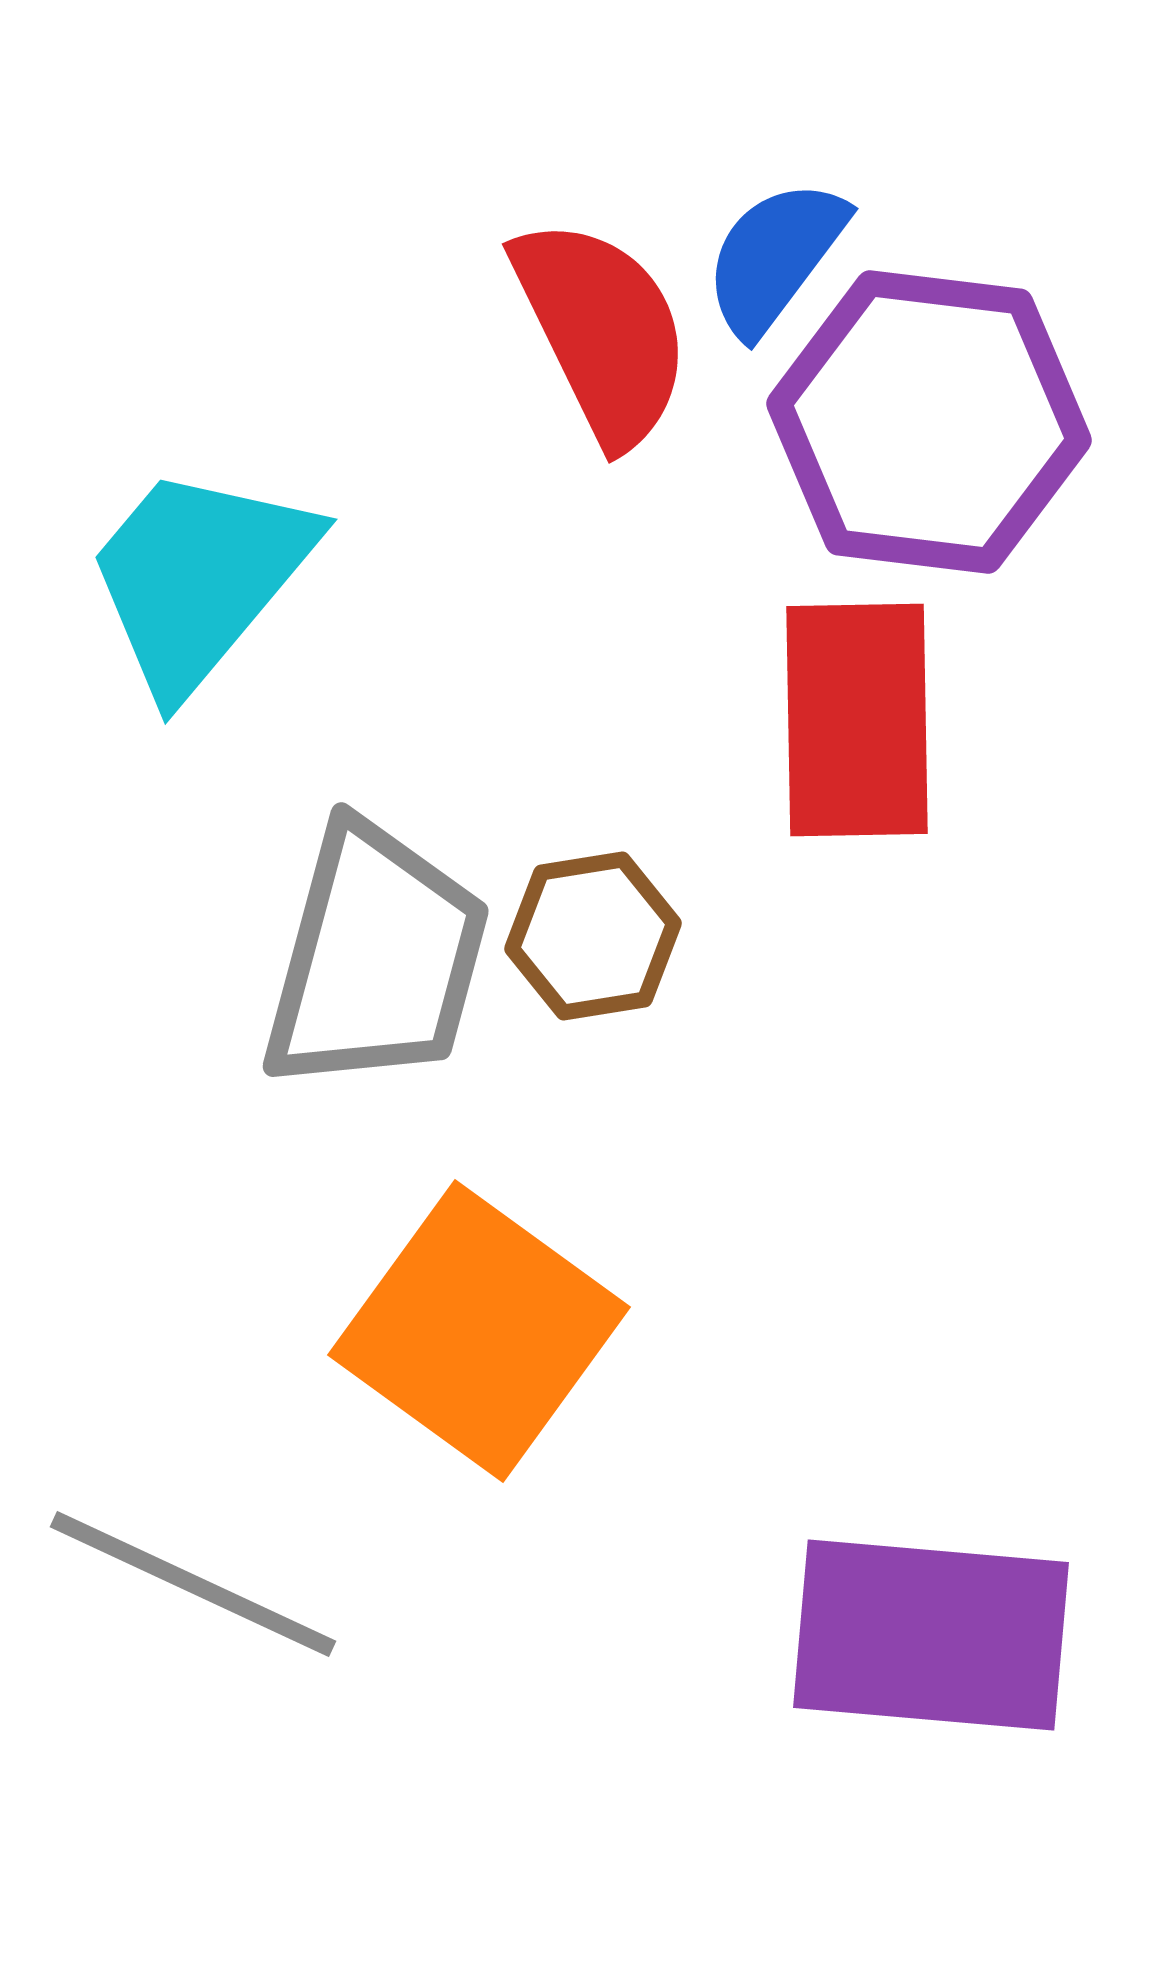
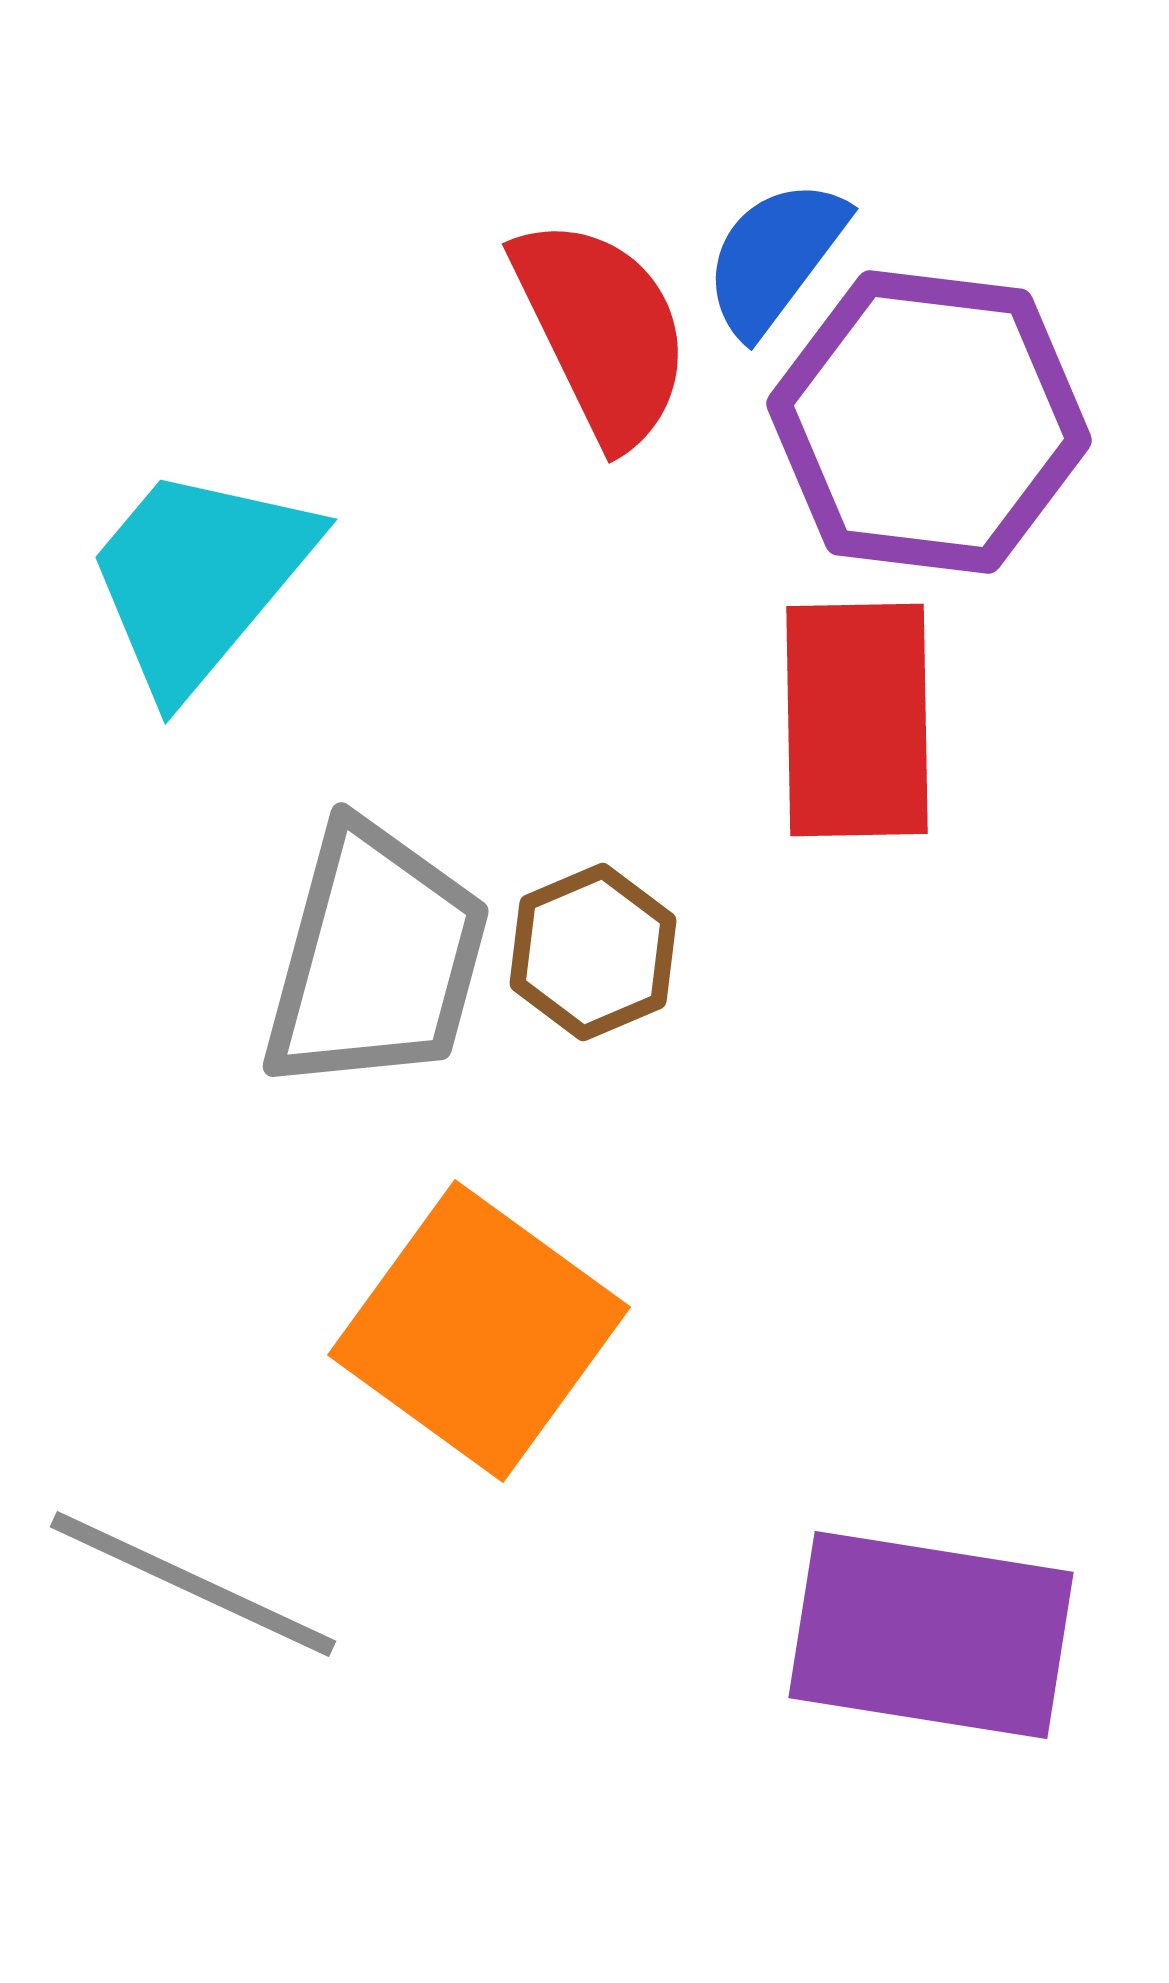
brown hexagon: moved 16 px down; rotated 14 degrees counterclockwise
purple rectangle: rotated 4 degrees clockwise
